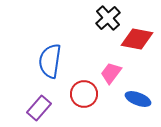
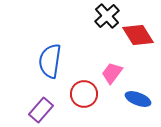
black cross: moved 1 px left, 2 px up
red diamond: moved 1 px right, 4 px up; rotated 48 degrees clockwise
pink trapezoid: moved 1 px right
purple rectangle: moved 2 px right, 2 px down
